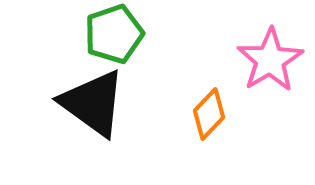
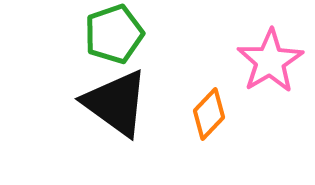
pink star: moved 1 px down
black triangle: moved 23 px right
